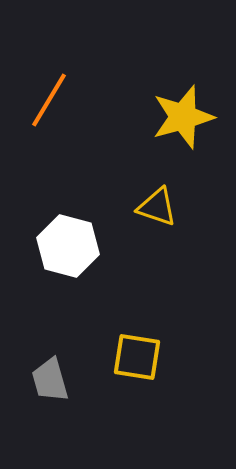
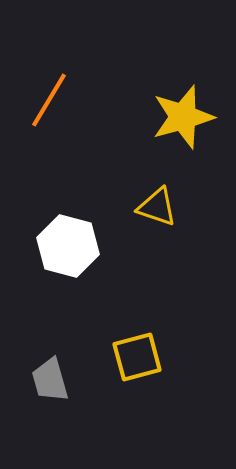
yellow square: rotated 24 degrees counterclockwise
